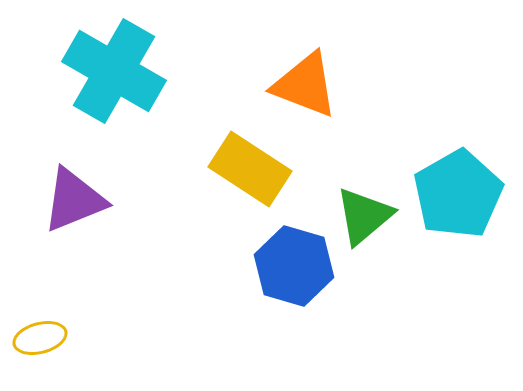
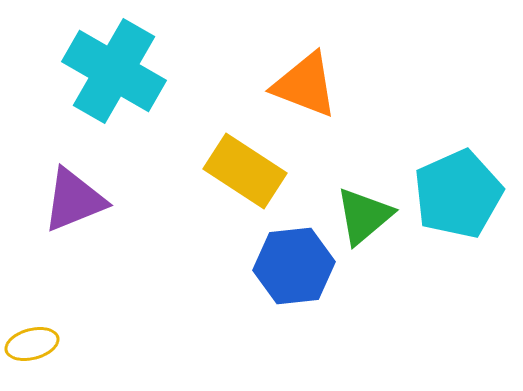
yellow rectangle: moved 5 px left, 2 px down
cyan pentagon: rotated 6 degrees clockwise
blue hexagon: rotated 22 degrees counterclockwise
yellow ellipse: moved 8 px left, 6 px down
